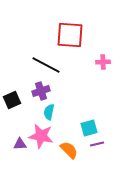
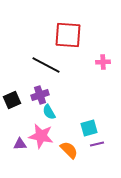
red square: moved 2 px left
purple cross: moved 1 px left, 4 px down
cyan semicircle: rotated 42 degrees counterclockwise
